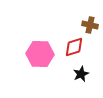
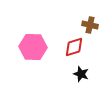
pink hexagon: moved 7 px left, 7 px up
black star: rotated 28 degrees counterclockwise
